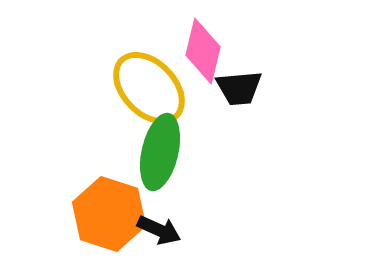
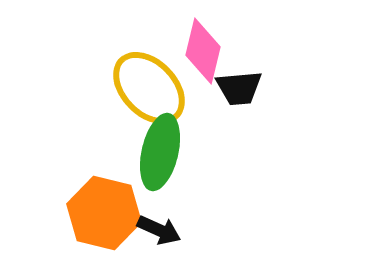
orange hexagon: moved 5 px left, 1 px up; rotated 4 degrees counterclockwise
